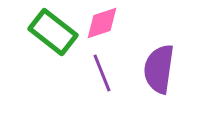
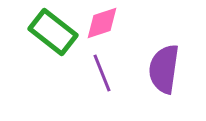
purple semicircle: moved 5 px right
